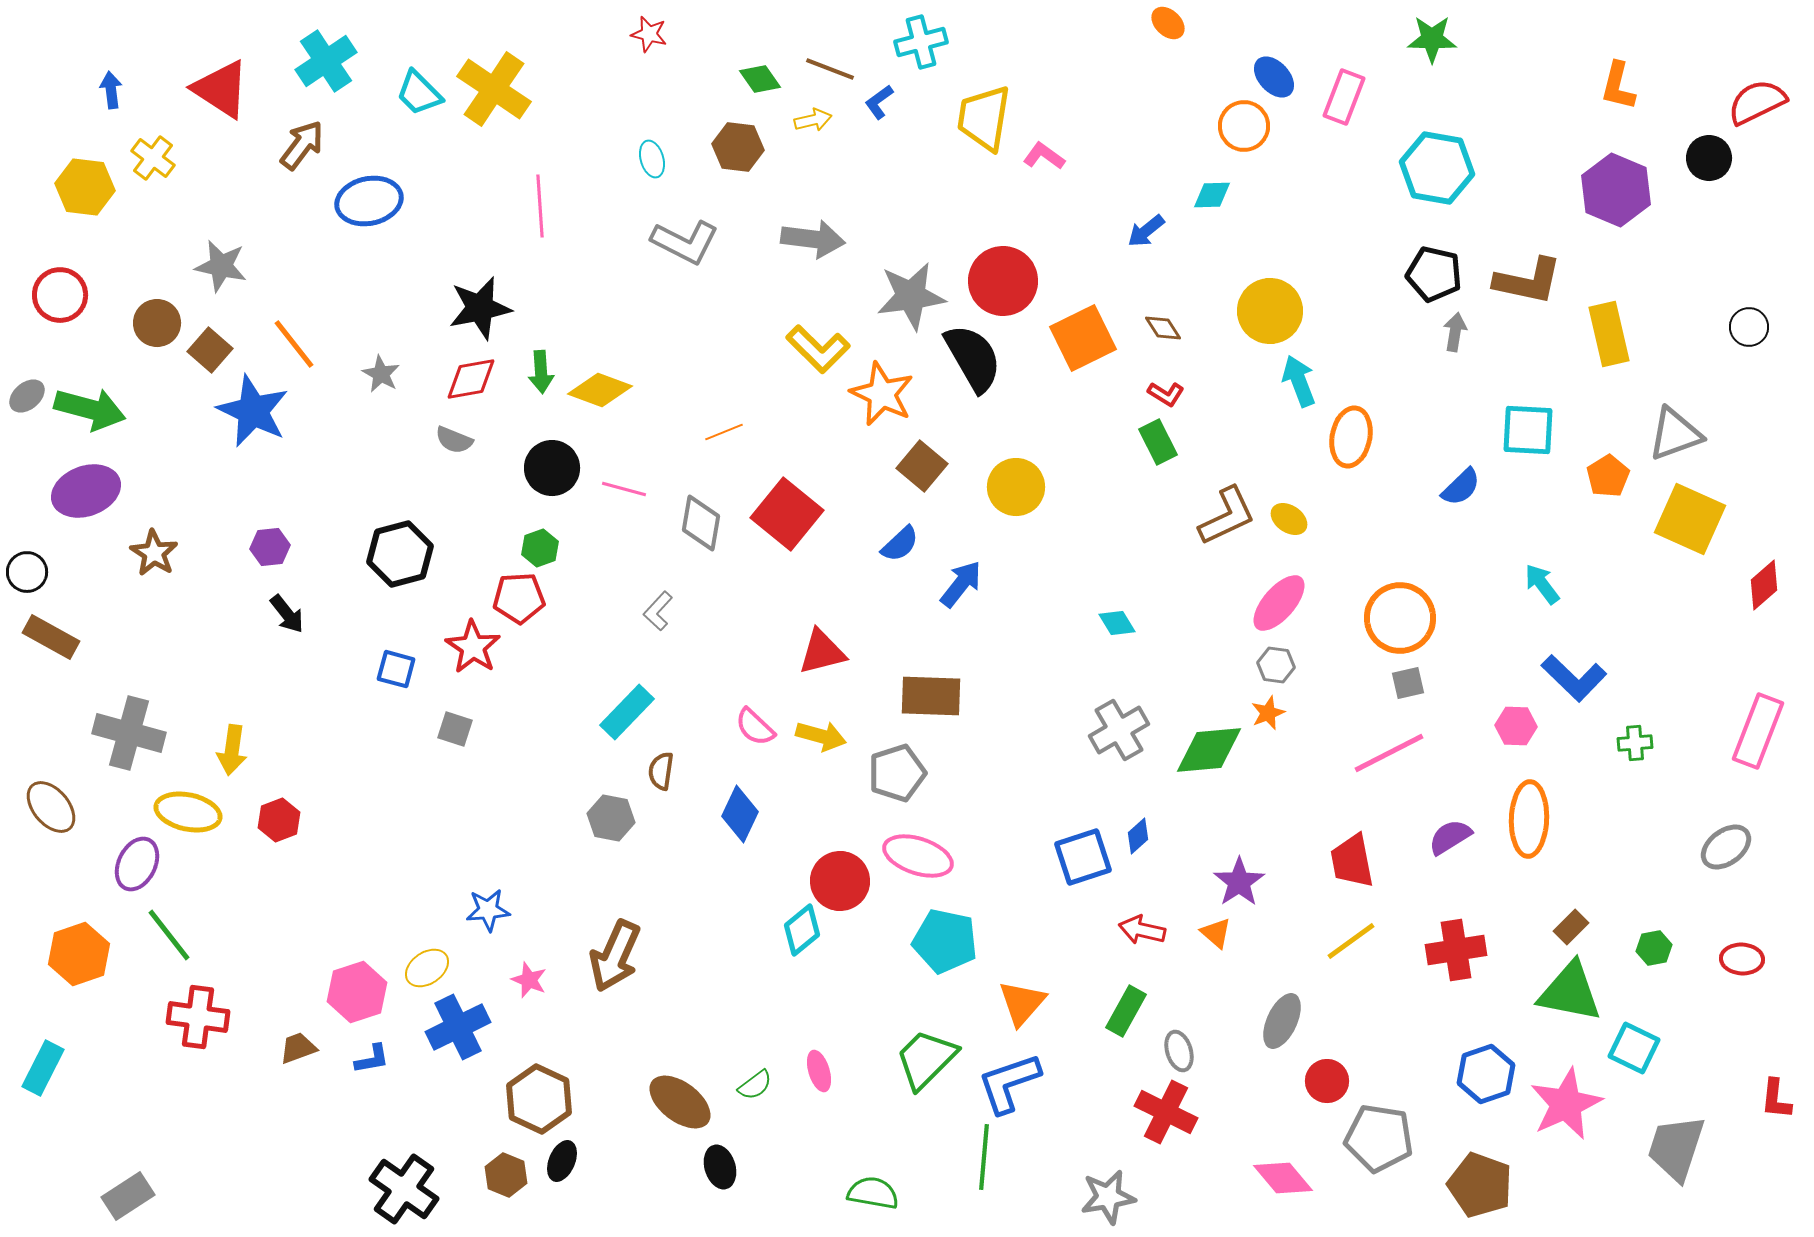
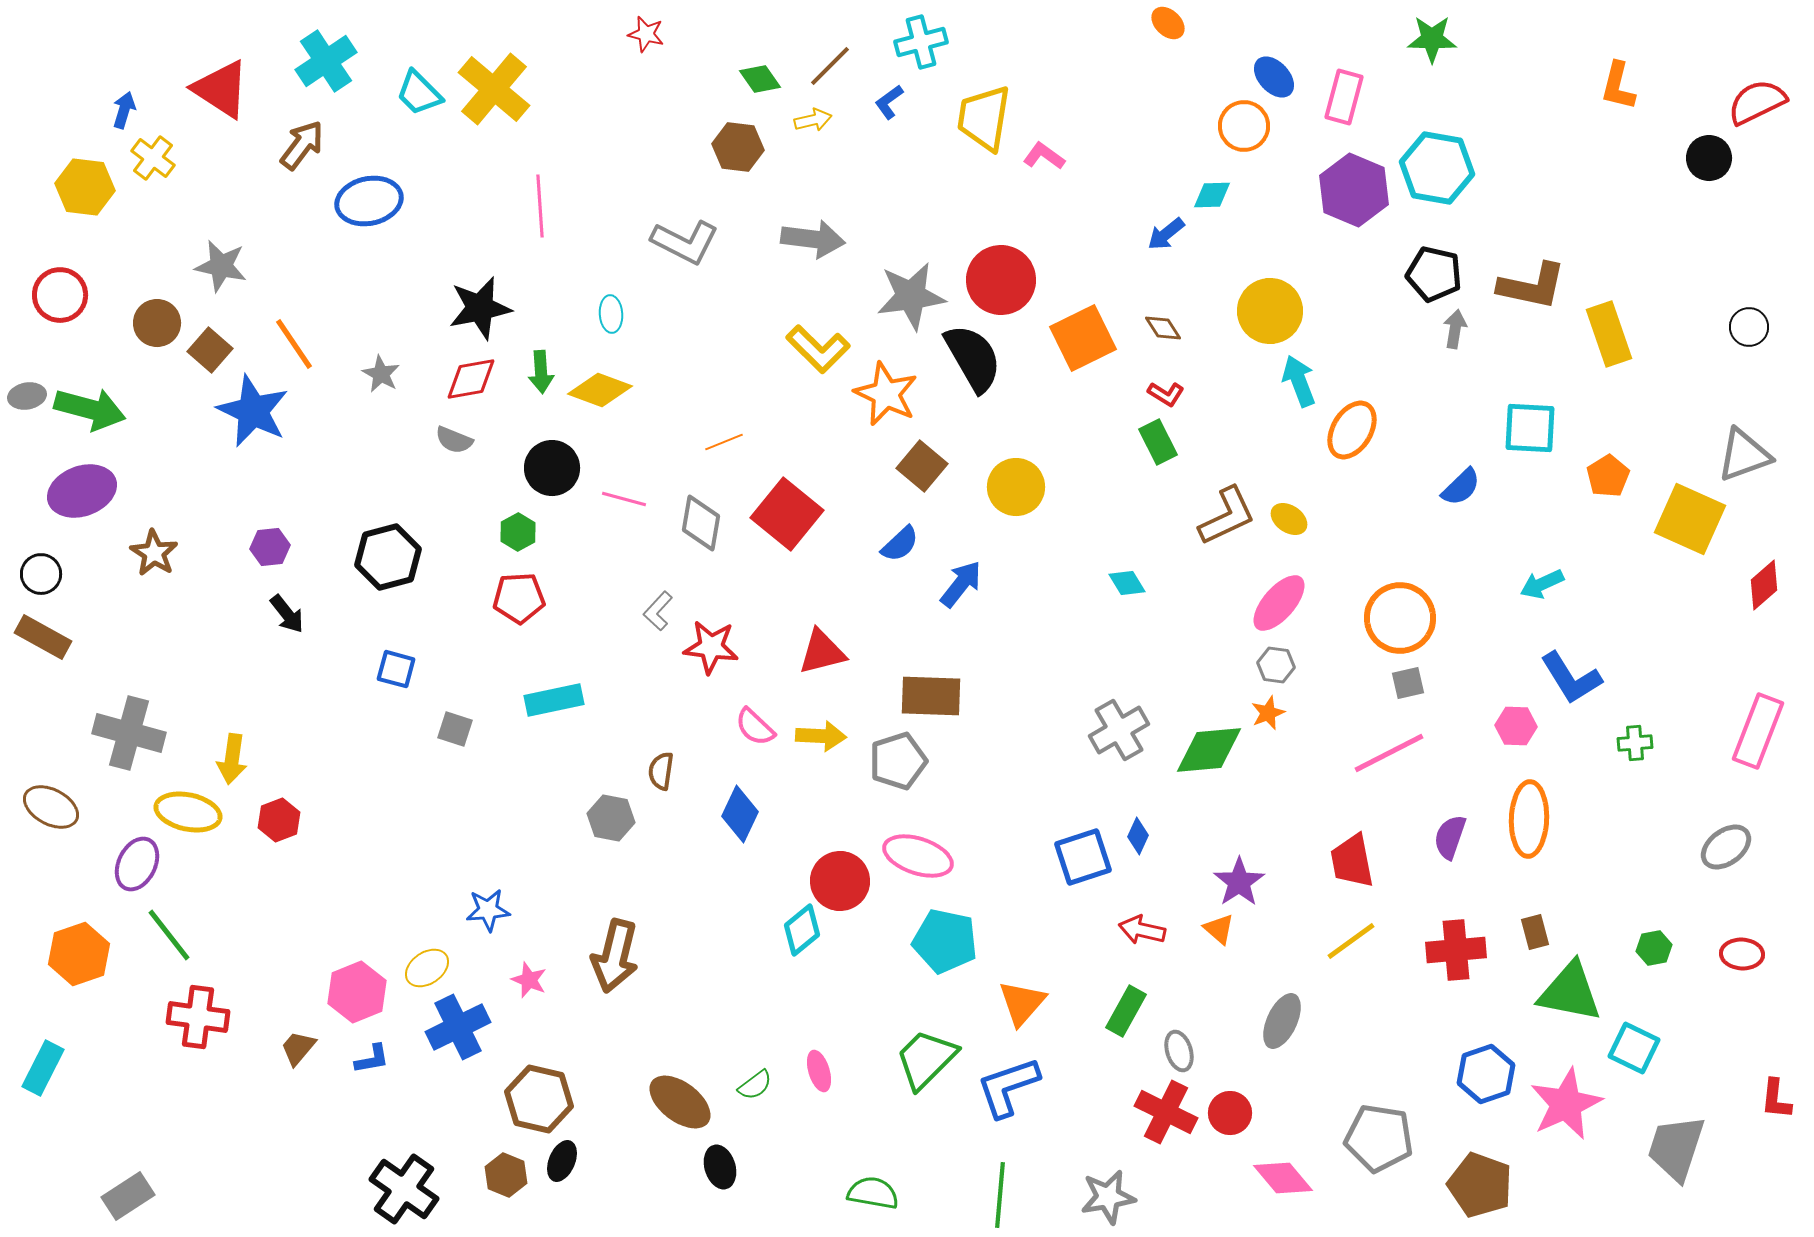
red star at (649, 34): moved 3 px left
brown line at (830, 69): moved 3 px up; rotated 66 degrees counterclockwise
yellow cross at (494, 89): rotated 6 degrees clockwise
blue arrow at (111, 90): moved 13 px right, 20 px down; rotated 24 degrees clockwise
pink rectangle at (1344, 97): rotated 6 degrees counterclockwise
blue L-shape at (879, 102): moved 10 px right
cyan ellipse at (652, 159): moved 41 px left, 155 px down; rotated 12 degrees clockwise
purple hexagon at (1616, 190): moved 262 px left
blue arrow at (1146, 231): moved 20 px right, 3 px down
red circle at (1003, 281): moved 2 px left, 1 px up
brown L-shape at (1528, 281): moved 4 px right, 5 px down
gray arrow at (1455, 332): moved 3 px up
yellow rectangle at (1609, 334): rotated 6 degrees counterclockwise
orange line at (294, 344): rotated 4 degrees clockwise
orange star at (882, 394): moved 4 px right
gray ellipse at (27, 396): rotated 30 degrees clockwise
cyan square at (1528, 430): moved 2 px right, 2 px up
orange line at (724, 432): moved 10 px down
gray triangle at (1675, 434): moved 69 px right, 21 px down
orange ellipse at (1351, 437): moved 1 px right, 7 px up; rotated 20 degrees clockwise
pink line at (624, 489): moved 10 px down
purple ellipse at (86, 491): moved 4 px left
green hexagon at (540, 548): moved 22 px left, 16 px up; rotated 9 degrees counterclockwise
black hexagon at (400, 554): moved 12 px left, 3 px down
black circle at (27, 572): moved 14 px right, 2 px down
cyan arrow at (1542, 584): rotated 78 degrees counterclockwise
cyan diamond at (1117, 623): moved 10 px right, 40 px up
brown rectangle at (51, 637): moved 8 px left
red star at (473, 647): moved 238 px right; rotated 26 degrees counterclockwise
blue L-shape at (1574, 678): moved 3 px left; rotated 14 degrees clockwise
cyan rectangle at (627, 712): moved 73 px left, 12 px up; rotated 34 degrees clockwise
yellow arrow at (821, 736): rotated 12 degrees counterclockwise
yellow arrow at (232, 750): moved 9 px down
gray pentagon at (897, 773): moved 1 px right, 12 px up
brown ellipse at (51, 807): rotated 22 degrees counterclockwise
blue diamond at (1138, 836): rotated 24 degrees counterclockwise
purple semicircle at (1450, 837): rotated 39 degrees counterclockwise
brown rectangle at (1571, 927): moved 36 px left, 5 px down; rotated 60 degrees counterclockwise
orange triangle at (1216, 933): moved 3 px right, 4 px up
red cross at (1456, 950): rotated 4 degrees clockwise
brown arrow at (615, 956): rotated 10 degrees counterclockwise
red ellipse at (1742, 959): moved 5 px up
pink hexagon at (357, 992): rotated 4 degrees counterclockwise
brown trapezoid at (298, 1048): rotated 30 degrees counterclockwise
red circle at (1327, 1081): moved 97 px left, 32 px down
blue L-shape at (1009, 1083): moved 1 px left, 4 px down
brown hexagon at (539, 1099): rotated 12 degrees counterclockwise
green line at (984, 1157): moved 16 px right, 38 px down
